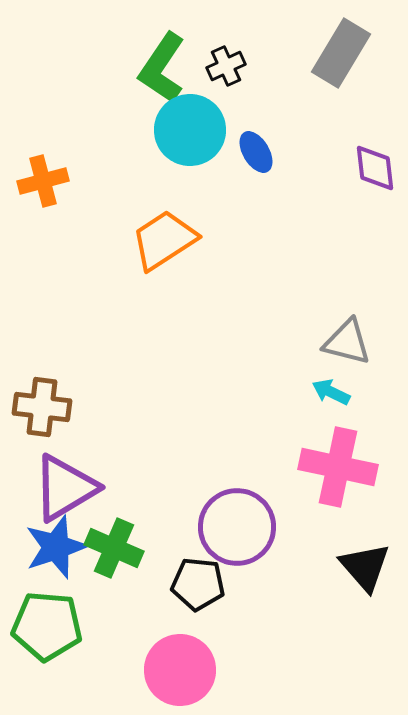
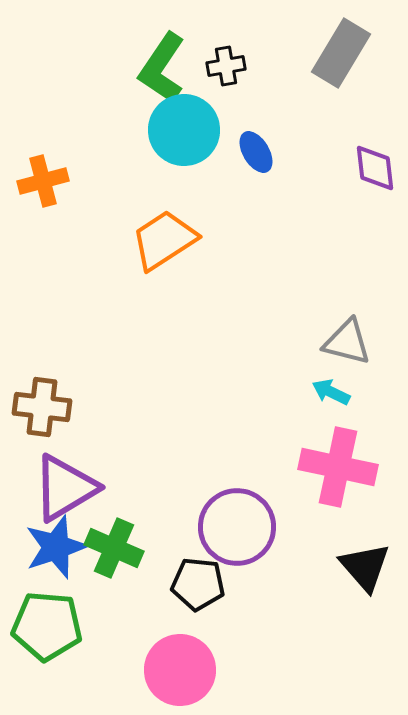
black cross: rotated 15 degrees clockwise
cyan circle: moved 6 px left
